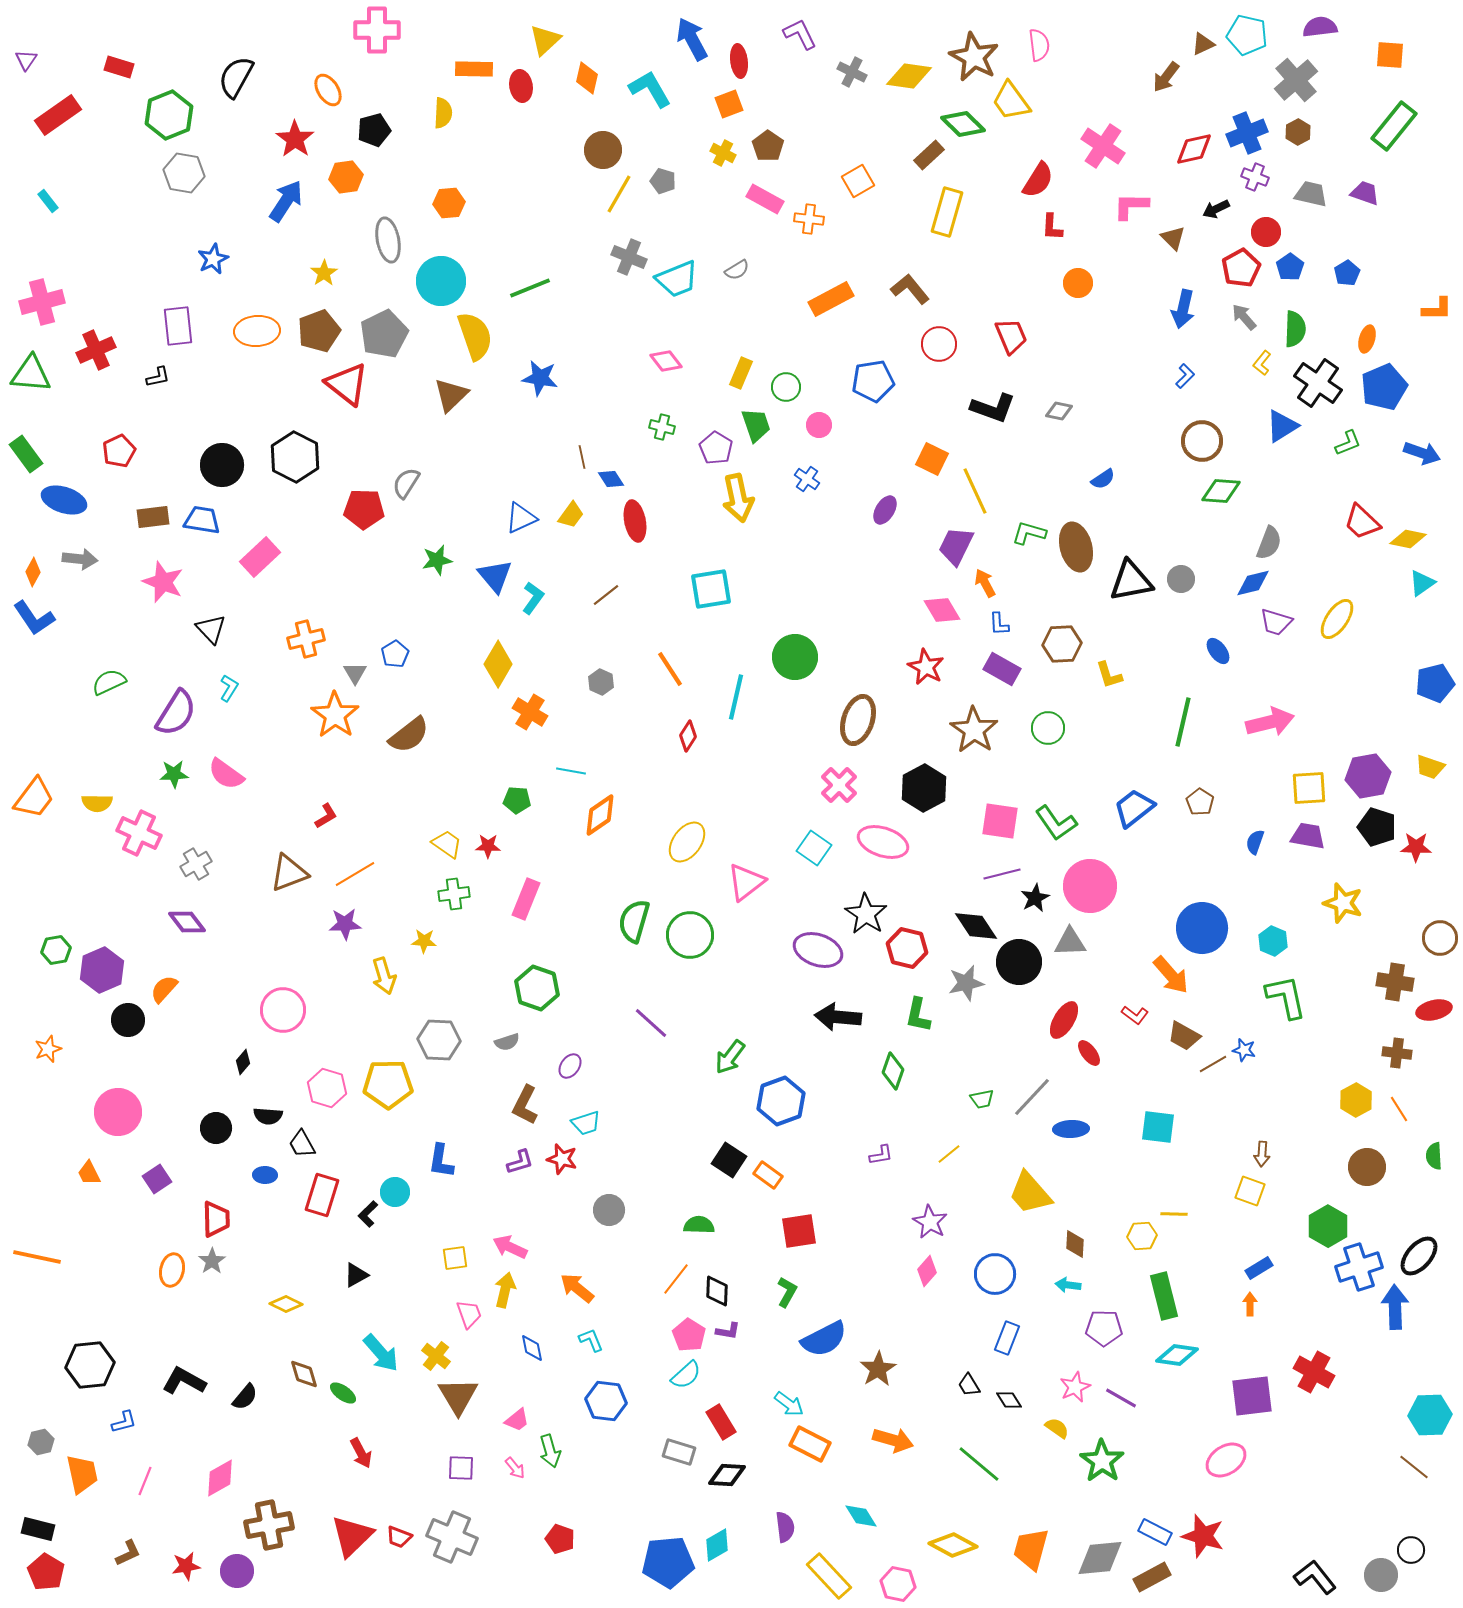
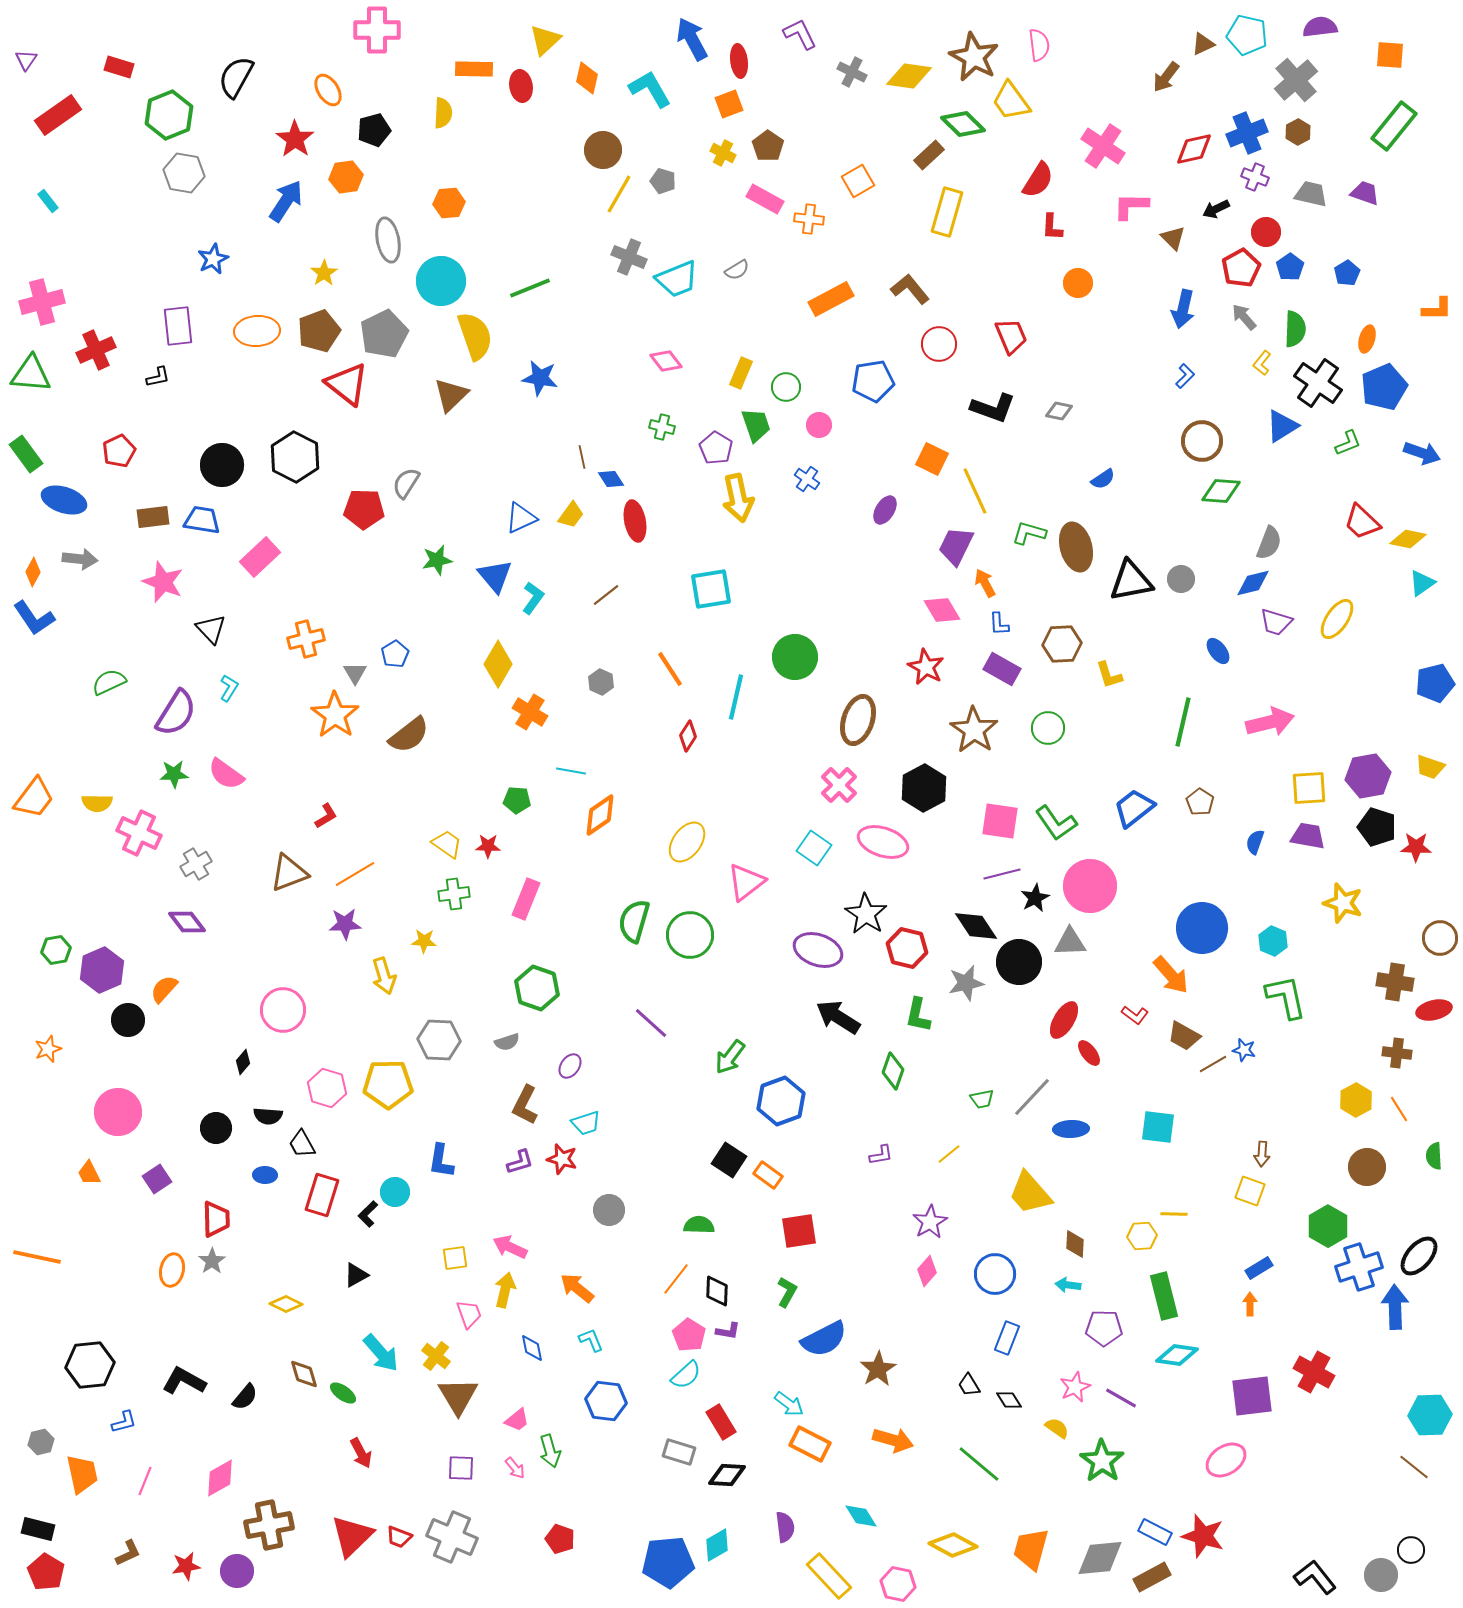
black arrow at (838, 1017): rotated 27 degrees clockwise
purple star at (930, 1222): rotated 12 degrees clockwise
